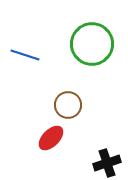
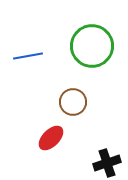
green circle: moved 2 px down
blue line: moved 3 px right, 1 px down; rotated 28 degrees counterclockwise
brown circle: moved 5 px right, 3 px up
